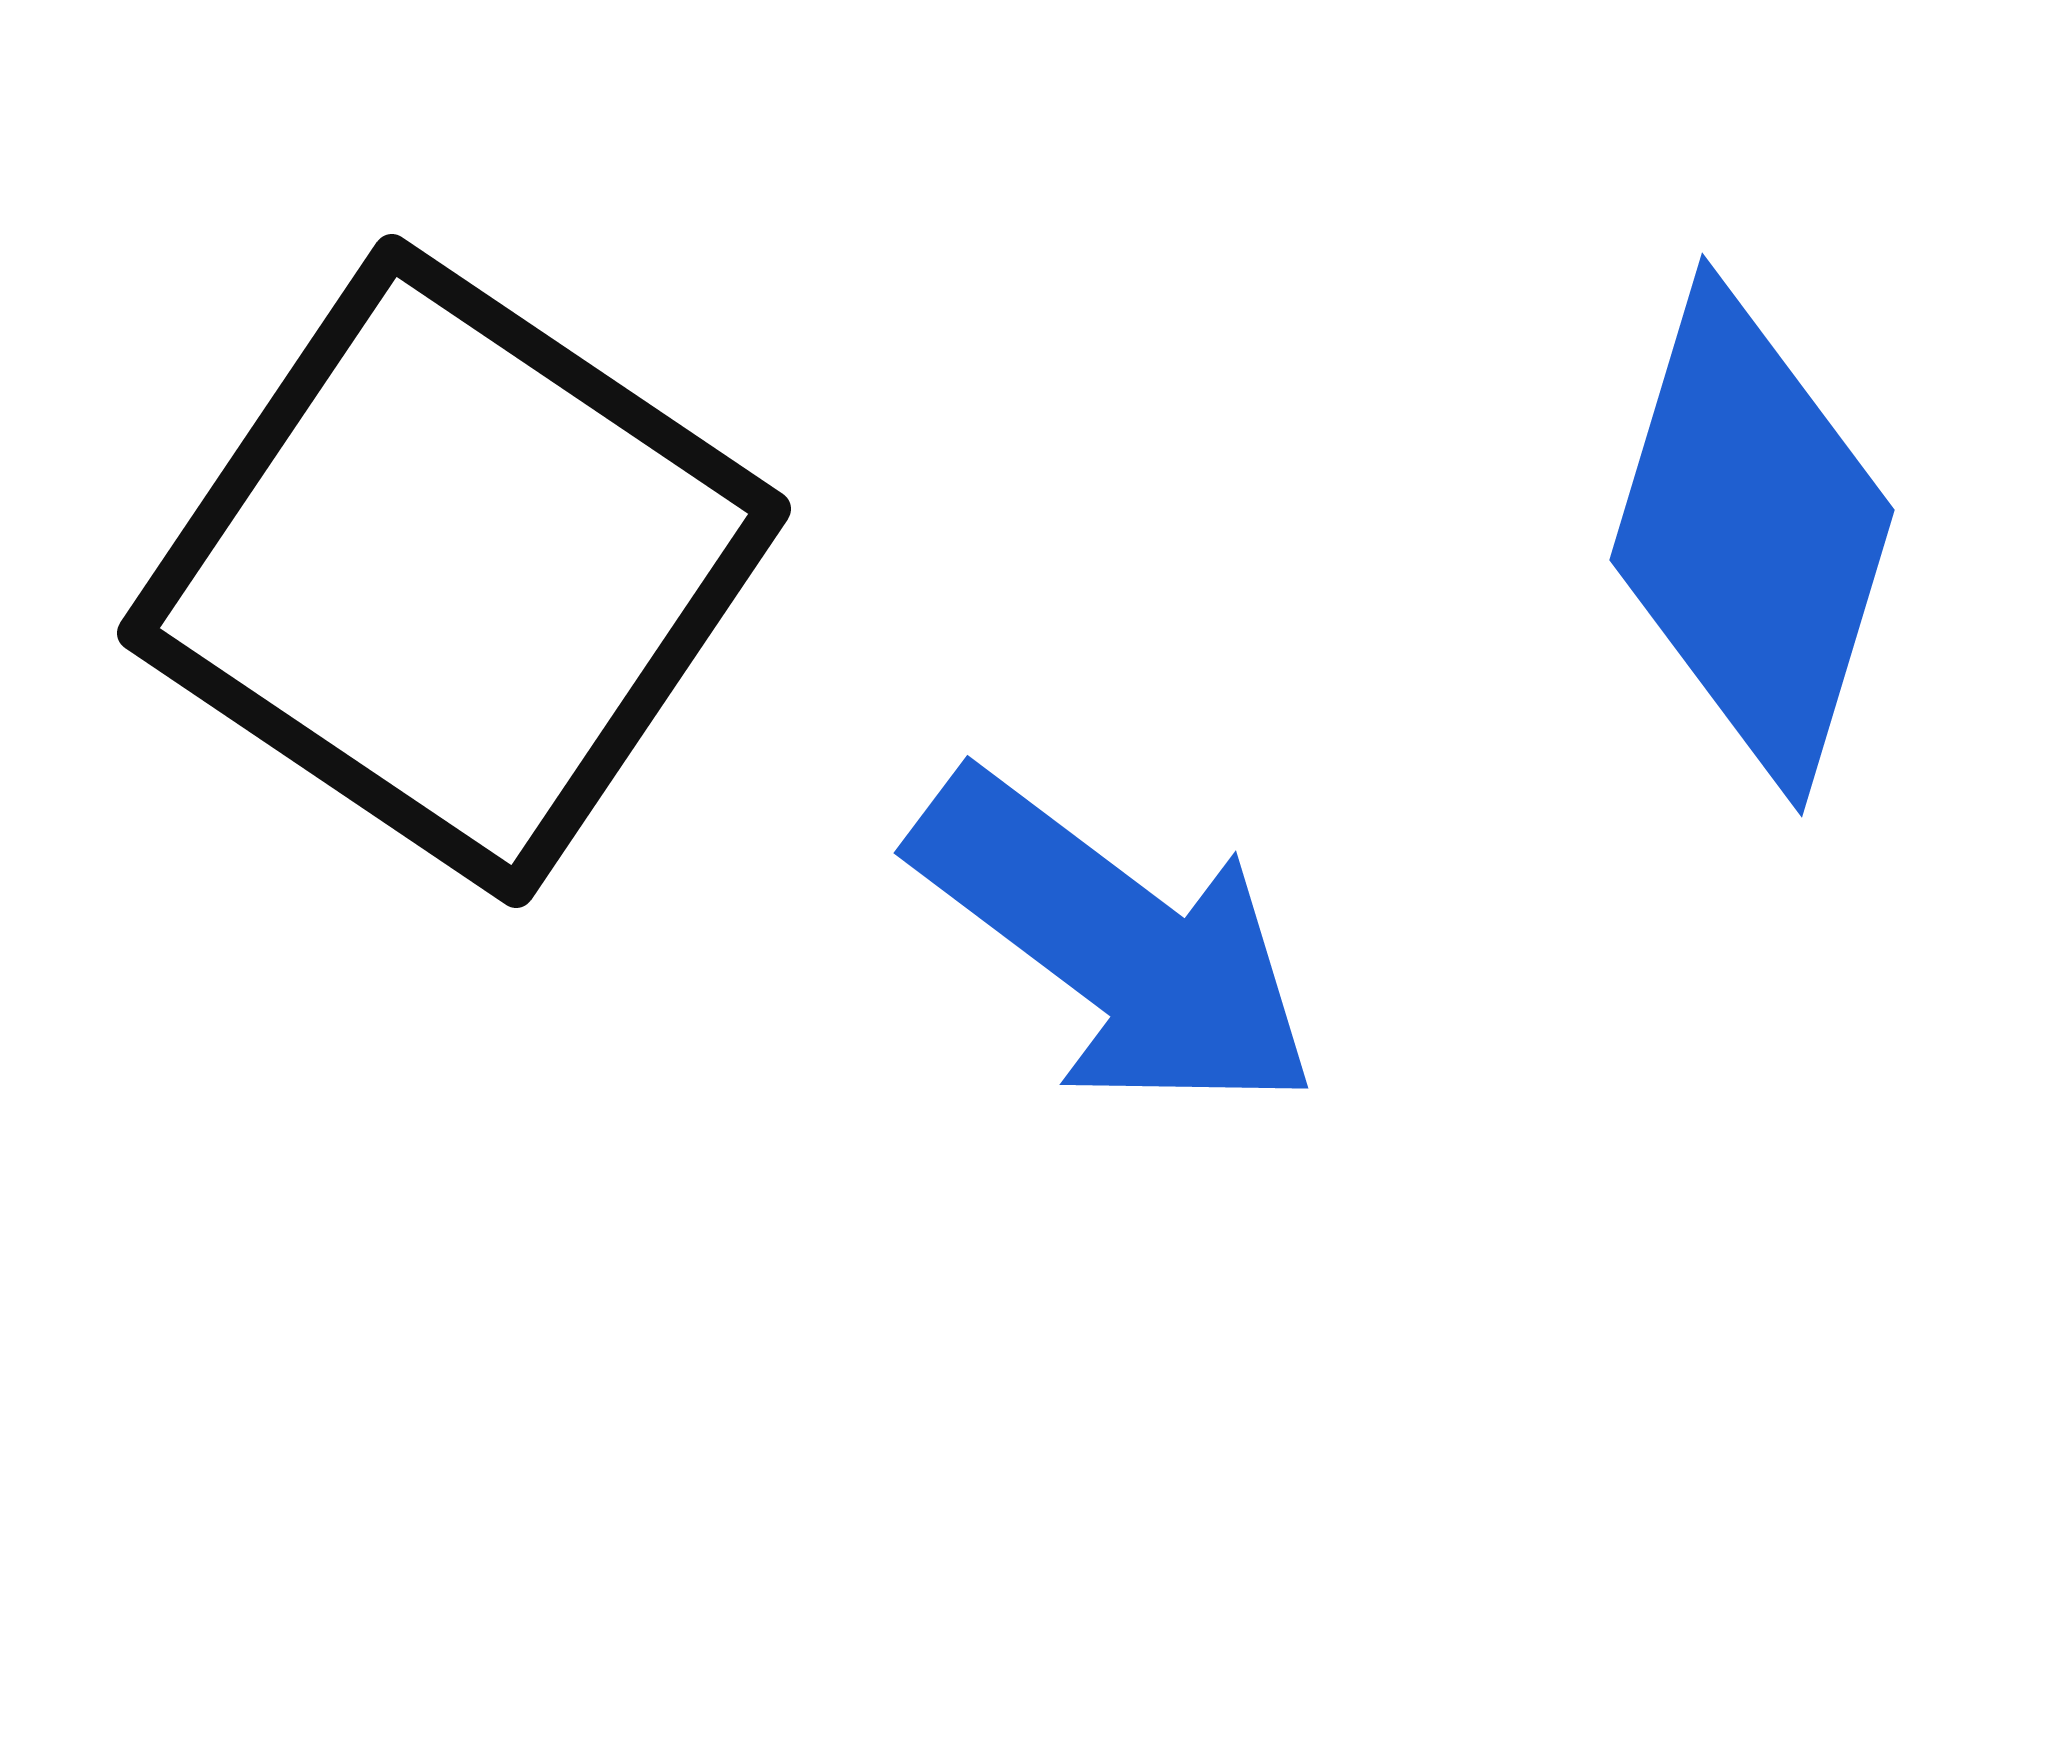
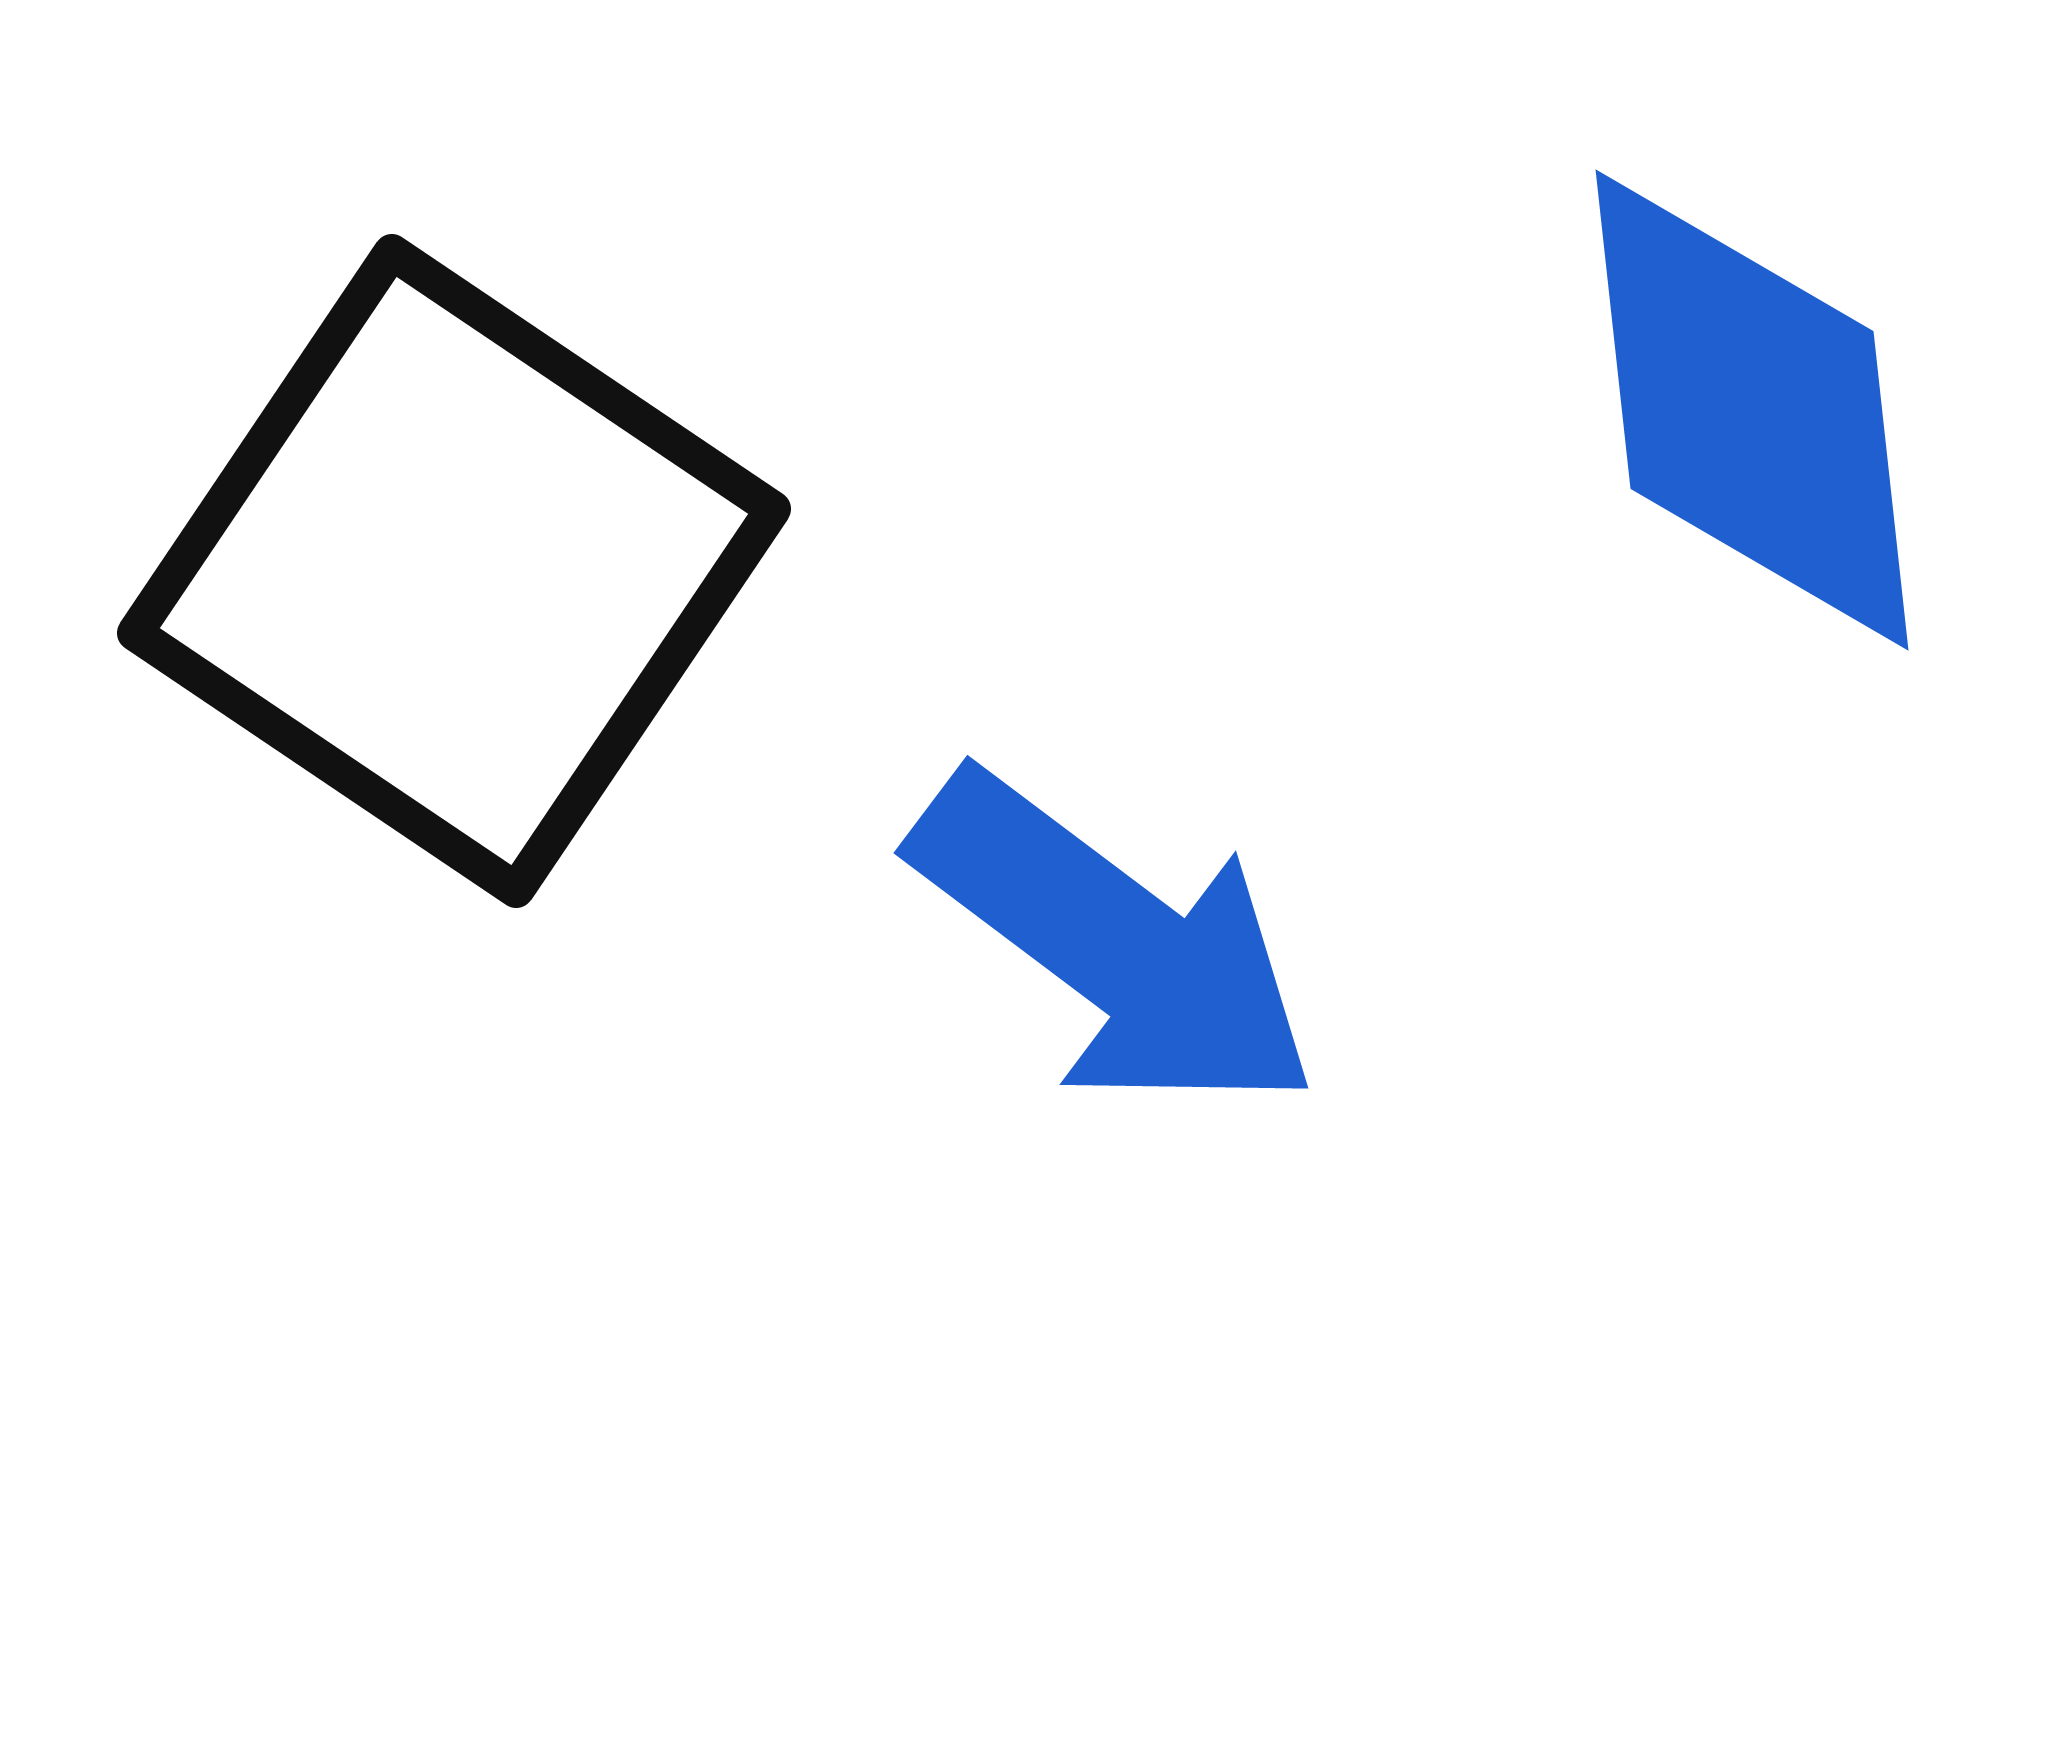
blue diamond: moved 125 px up; rotated 23 degrees counterclockwise
